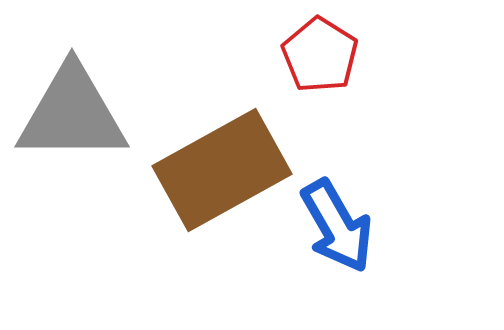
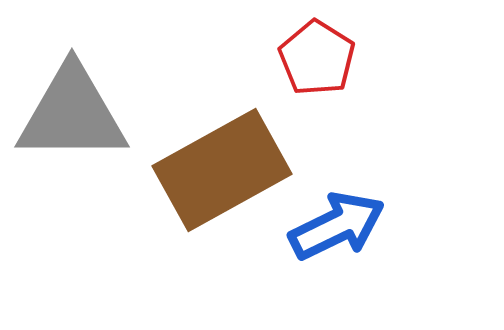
red pentagon: moved 3 px left, 3 px down
blue arrow: rotated 86 degrees counterclockwise
